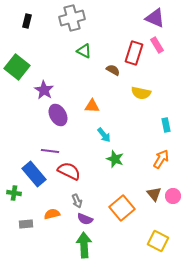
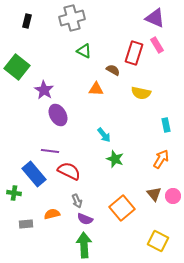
orange triangle: moved 4 px right, 17 px up
